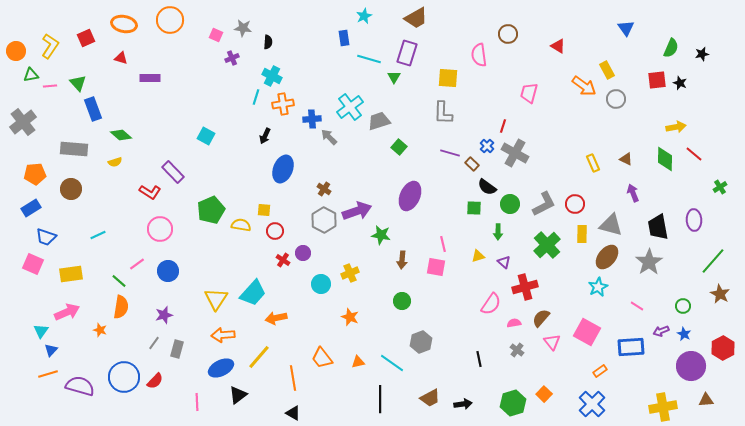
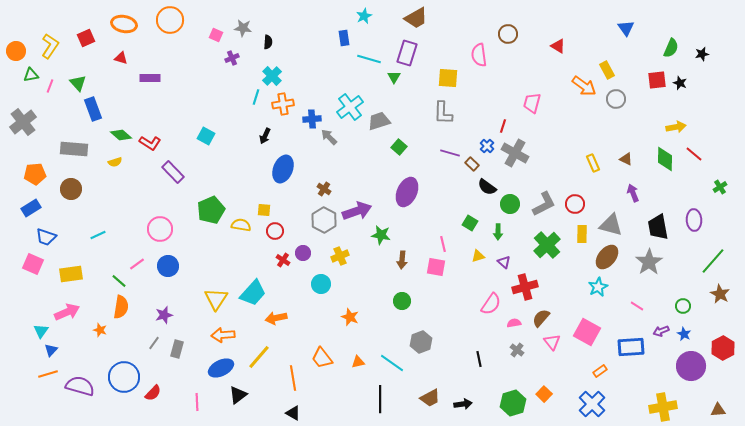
cyan cross at (272, 76): rotated 18 degrees clockwise
pink line at (50, 86): rotated 64 degrees counterclockwise
pink trapezoid at (529, 93): moved 3 px right, 10 px down
red L-shape at (150, 192): moved 49 px up
purple ellipse at (410, 196): moved 3 px left, 4 px up
green square at (474, 208): moved 4 px left, 15 px down; rotated 28 degrees clockwise
blue circle at (168, 271): moved 5 px up
yellow cross at (350, 273): moved 10 px left, 17 px up
red semicircle at (155, 381): moved 2 px left, 12 px down
brown triangle at (706, 400): moved 12 px right, 10 px down
